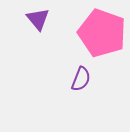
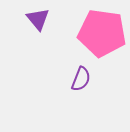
pink pentagon: rotated 12 degrees counterclockwise
